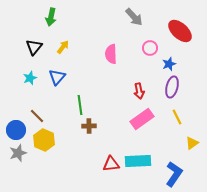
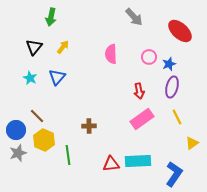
pink circle: moved 1 px left, 9 px down
cyan star: rotated 24 degrees counterclockwise
green line: moved 12 px left, 50 px down
